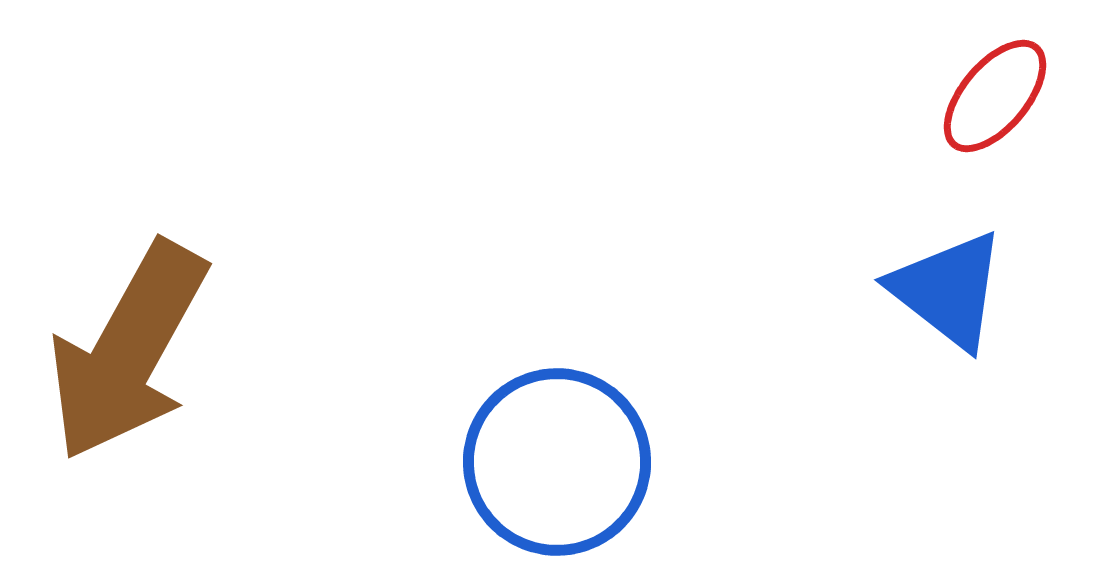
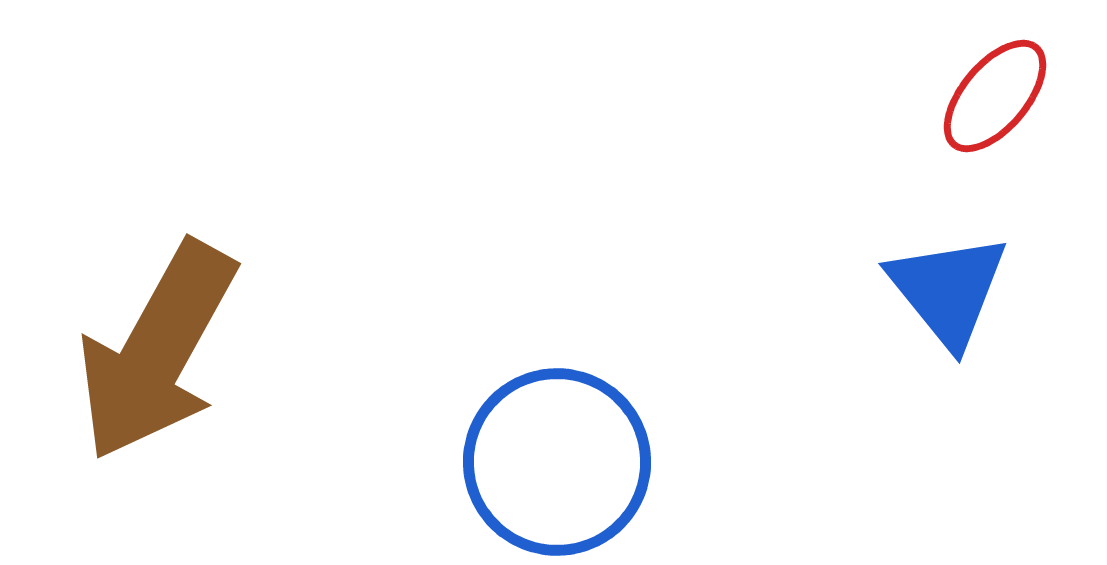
blue triangle: rotated 13 degrees clockwise
brown arrow: moved 29 px right
